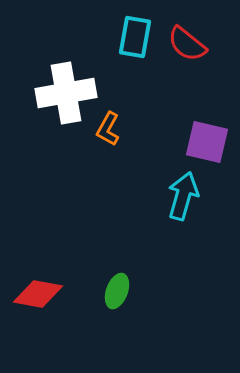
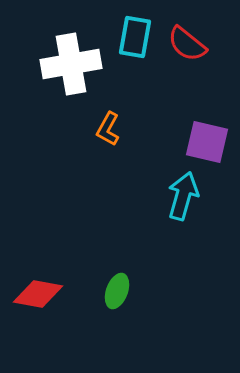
white cross: moved 5 px right, 29 px up
